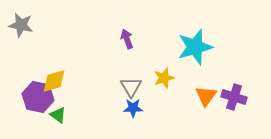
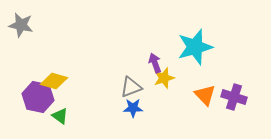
purple arrow: moved 28 px right, 24 px down
yellow diamond: rotated 32 degrees clockwise
gray triangle: rotated 40 degrees clockwise
orange triangle: moved 1 px left, 1 px up; rotated 20 degrees counterclockwise
green triangle: moved 2 px right, 1 px down
